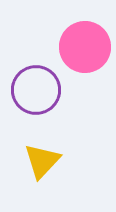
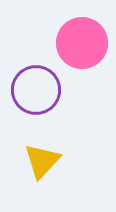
pink circle: moved 3 px left, 4 px up
